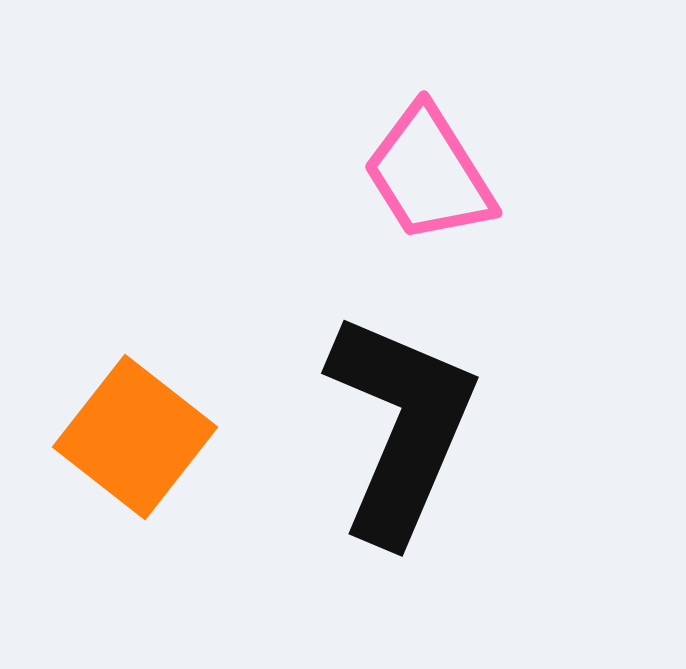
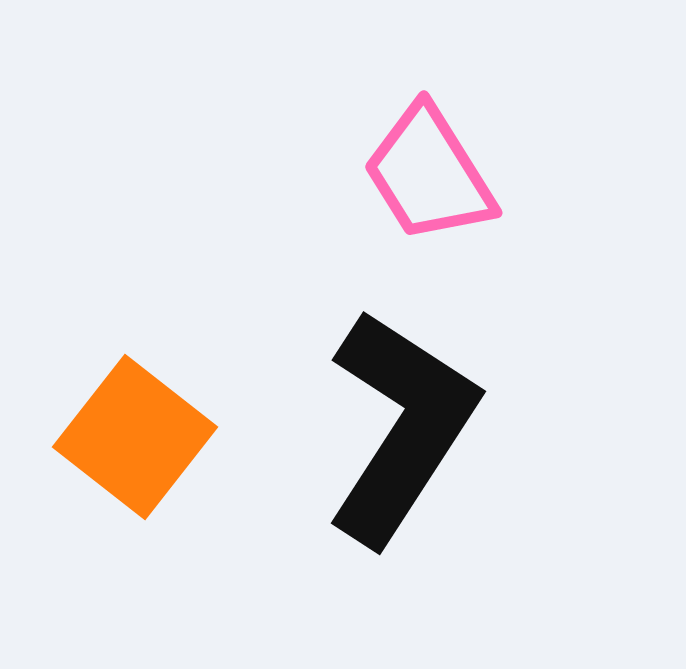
black L-shape: rotated 10 degrees clockwise
